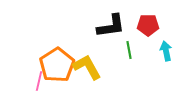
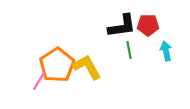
black L-shape: moved 11 px right
pink line: rotated 18 degrees clockwise
